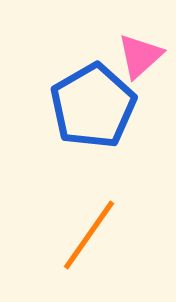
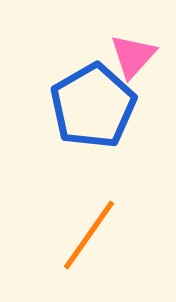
pink triangle: moved 7 px left; rotated 6 degrees counterclockwise
